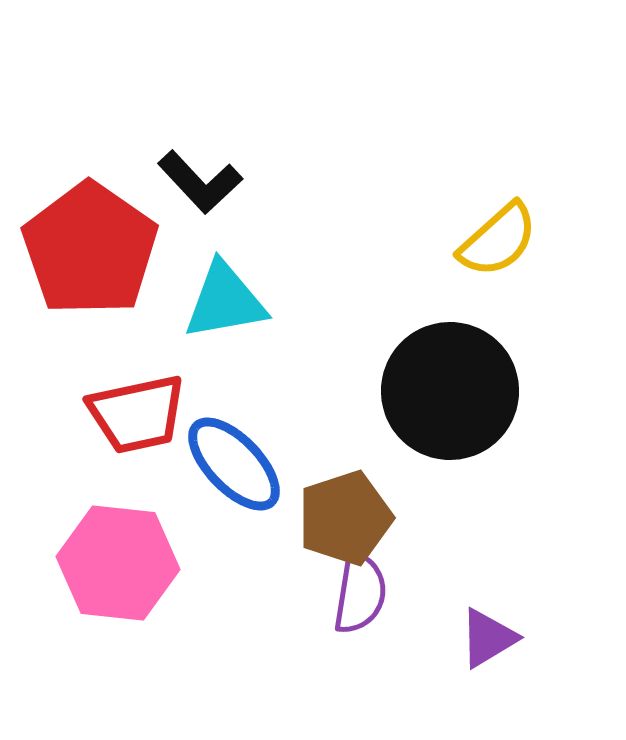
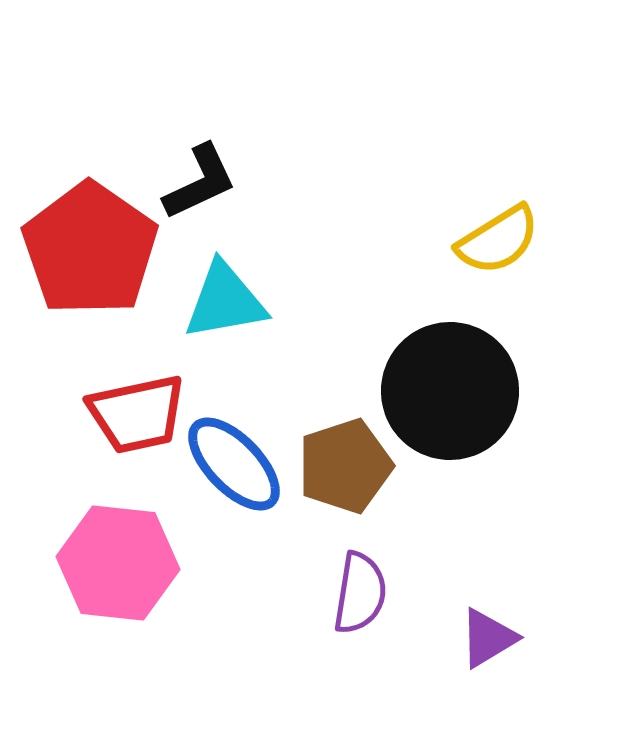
black L-shape: rotated 72 degrees counterclockwise
yellow semicircle: rotated 10 degrees clockwise
brown pentagon: moved 52 px up
